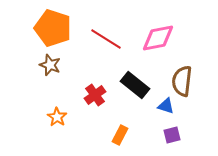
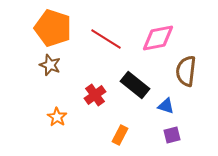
brown semicircle: moved 4 px right, 10 px up
